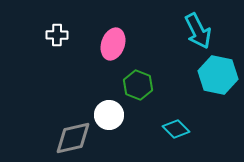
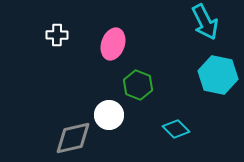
cyan arrow: moved 7 px right, 9 px up
